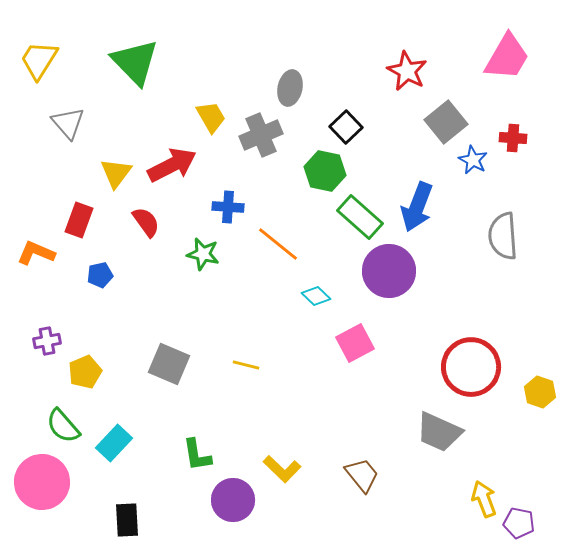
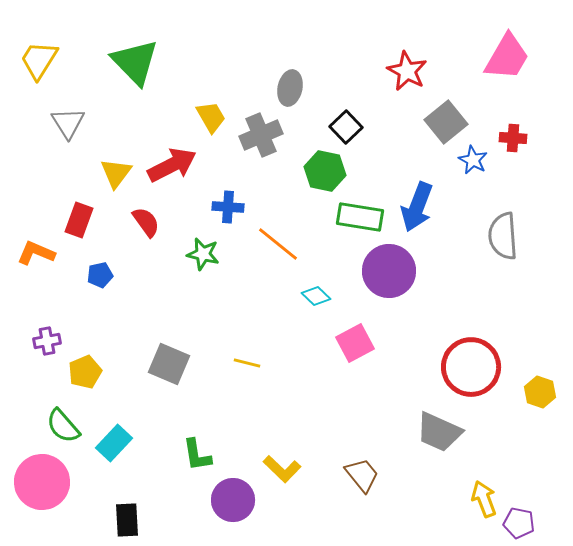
gray triangle at (68, 123): rotated 9 degrees clockwise
green rectangle at (360, 217): rotated 33 degrees counterclockwise
yellow line at (246, 365): moved 1 px right, 2 px up
